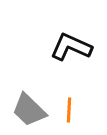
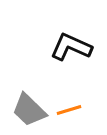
orange line: rotated 70 degrees clockwise
